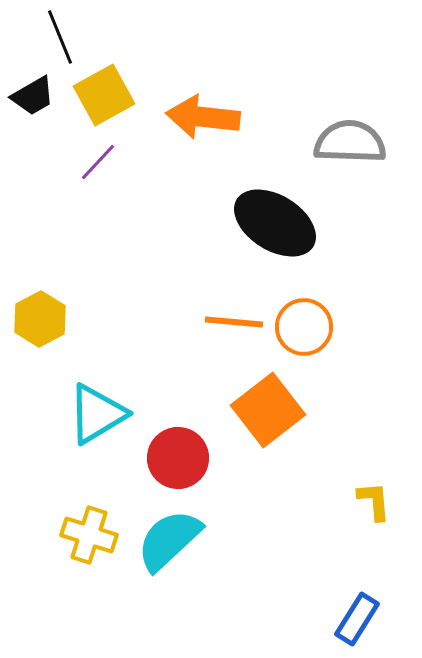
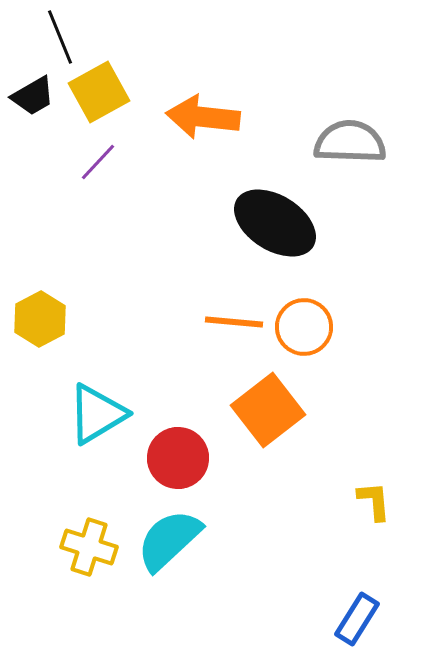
yellow square: moved 5 px left, 3 px up
yellow cross: moved 12 px down
